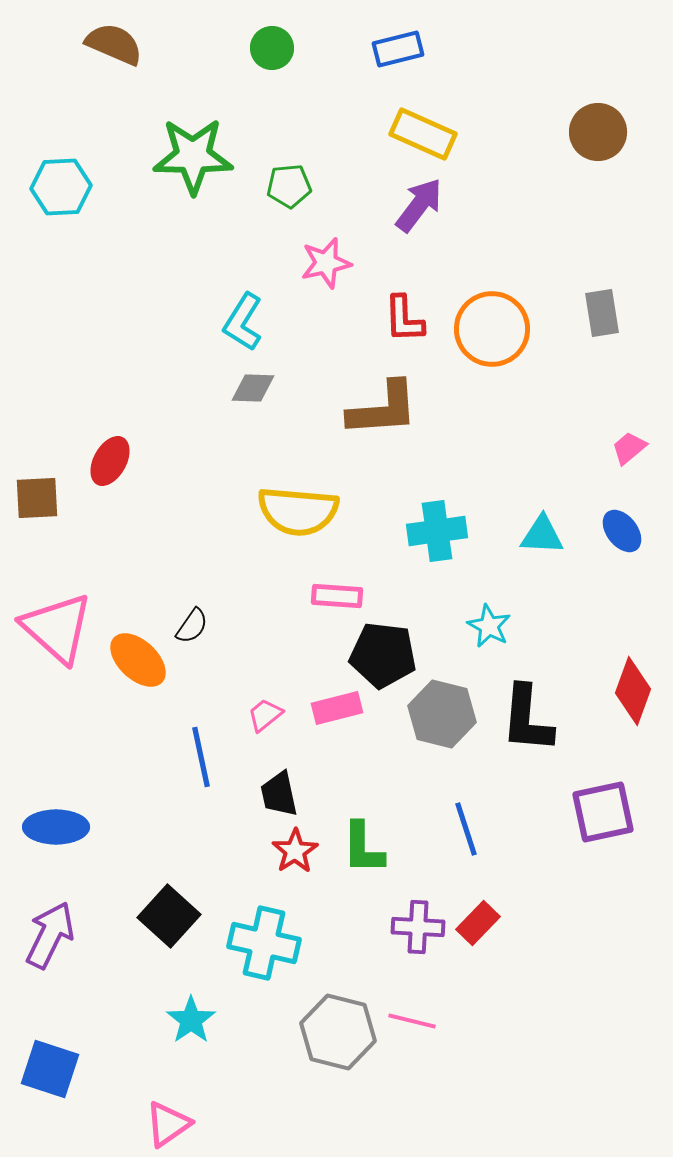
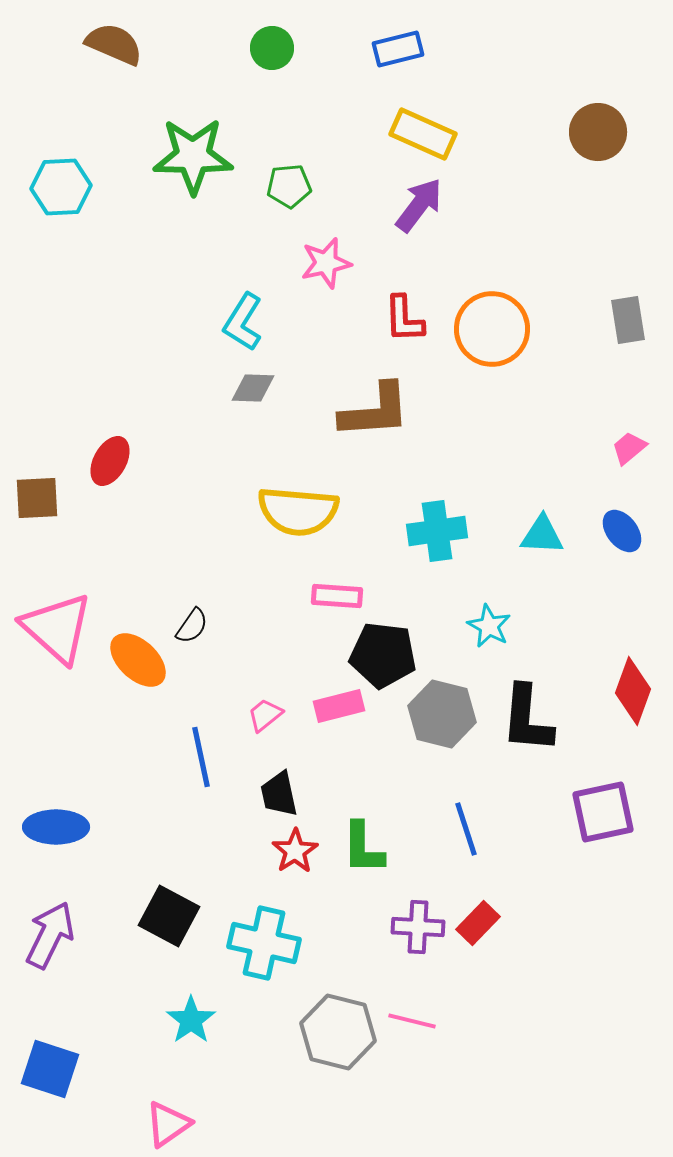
gray rectangle at (602, 313): moved 26 px right, 7 px down
brown L-shape at (383, 409): moved 8 px left, 2 px down
pink rectangle at (337, 708): moved 2 px right, 2 px up
black square at (169, 916): rotated 14 degrees counterclockwise
